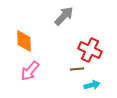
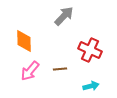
brown line: moved 17 px left
cyan arrow: moved 1 px left, 1 px down
